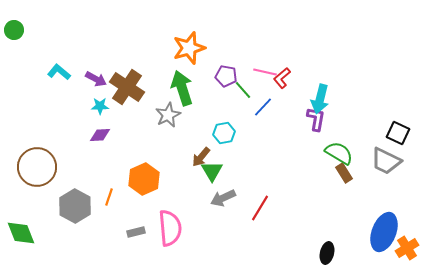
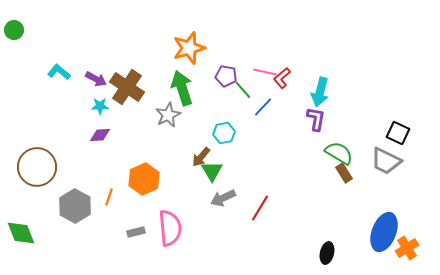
cyan arrow: moved 7 px up
